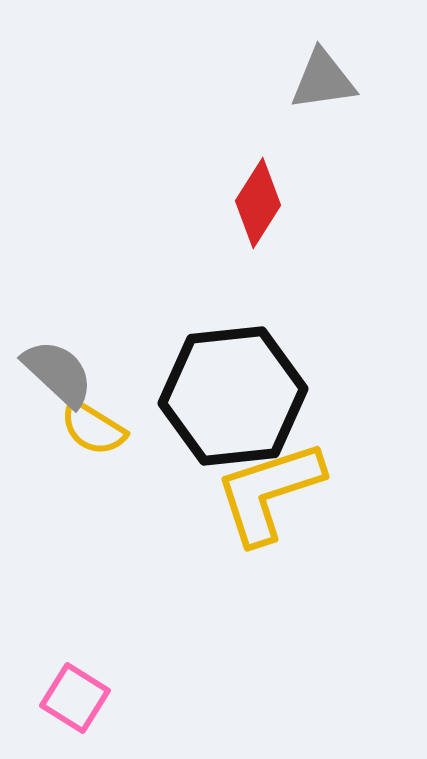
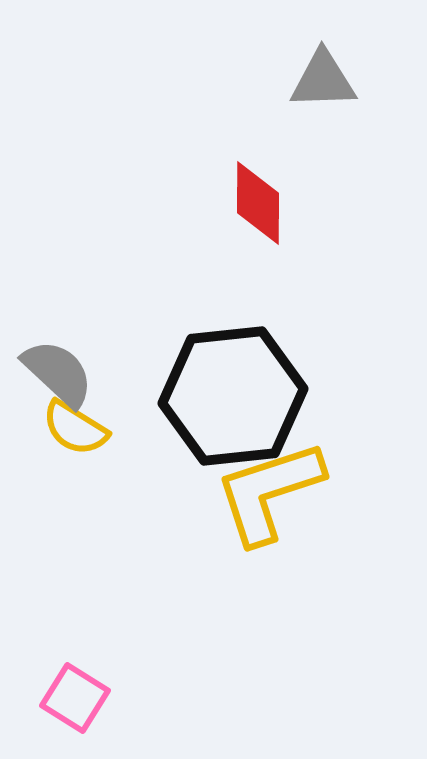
gray triangle: rotated 6 degrees clockwise
red diamond: rotated 32 degrees counterclockwise
yellow semicircle: moved 18 px left
